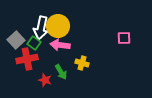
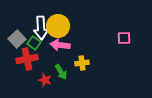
white arrow: rotated 15 degrees counterclockwise
gray square: moved 1 px right, 1 px up
yellow cross: rotated 24 degrees counterclockwise
